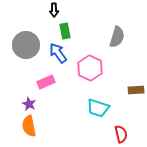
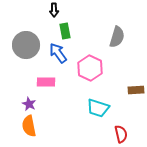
pink rectangle: rotated 24 degrees clockwise
